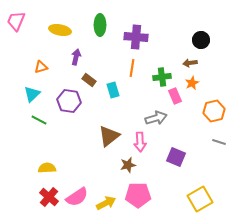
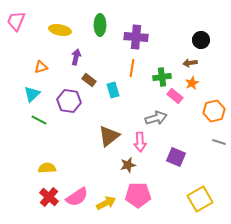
pink rectangle: rotated 28 degrees counterclockwise
